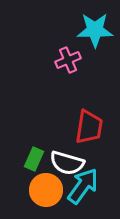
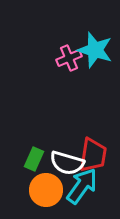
cyan star: moved 20 px down; rotated 18 degrees clockwise
pink cross: moved 1 px right, 2 px up
red trapezoid: moved 4 px right, 28 px down
cyan arrow: moved 1 px left
